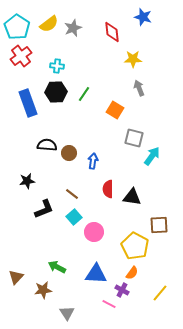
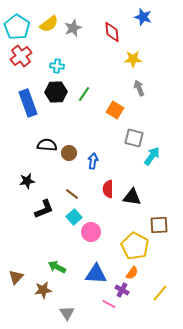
pink circle: moved 3 px left
